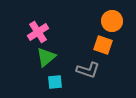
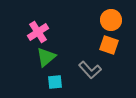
orange circle: moved 1 px left, 1 px up
orange square: moved 6 px right
gray L-shape: moved 2 px right; rotated 30 degrees clockwise
